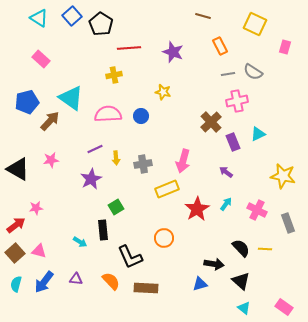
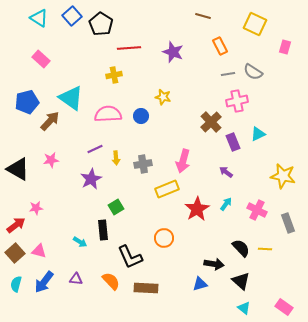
yellow star at (163, 92): moved 5 px down
